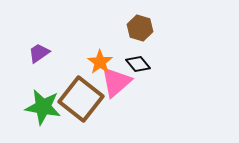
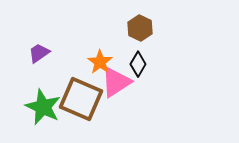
brown hexagon: rotated 10 degrees clockwise
black diamond: rotated 70 degrees clockwise
pink triangle: rotated 8 degrees clockwise
brown square: rotated 15 degrees counterclockwise
green star: rotated 15 degrees clockwise
